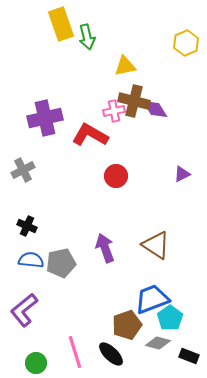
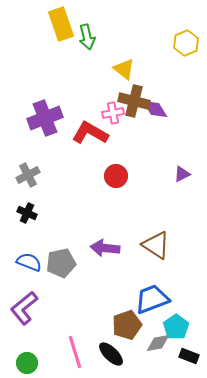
yellow triangle: moved 1 px left, 3 px down; rotated 50 degrees clockwise
pink cross: moved 1 px left, 2 px down
purple cross: rotated 8 degrees counterclockwise
red L-shape: moved 2 px up
gray cross: moved 5 px right, 5 px down
black cross: moved 13 px up
purple arrow: rotated 64 degrees counterclockwise
blue semicircle: moved 2 px left, 2 px down; rotated 15 degrees clockwise
purple L-shape: moved 2 px up
cyan pentagon: moved 6 px right, 9 px down
gray diamond: rotated 25 degrees counterclockwise
green circle: moved 9 px left
